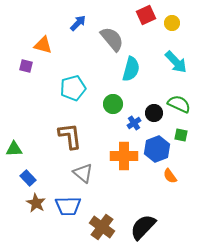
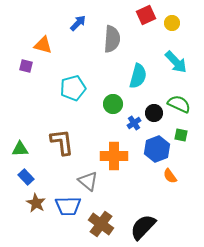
gray semicircle: rotated 44 degrees clockwise
cyan semicircle: moved 7 px right, 7 px down
brown L-shape: moved 8 px left, 6 px down
green triangle: moved 6 px right
orange cross: moved 10 px left
gray triangle: moved 5 px right, 8 px down
blue rectangle: moved 2 px left, 1 px up
brown cross: moved 1 px left, 3 px up
